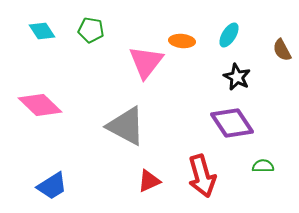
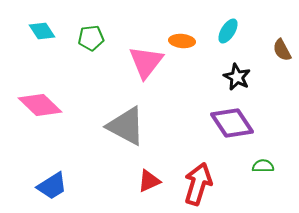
green pentagon: moved 8 px down; rotated 15 degrees counterclockwise
cyan ellipse: moved 1 px left, 4 px up
red arrow: moved 4 px left, 8 px down; rotated 147 degrees counterclockwise
